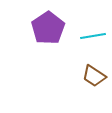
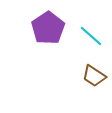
cyan line: moved 2 px left; rotated 50 degrees clockwise
